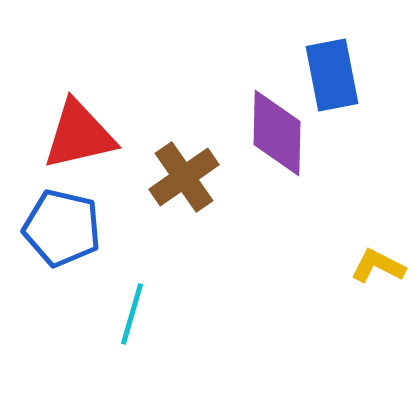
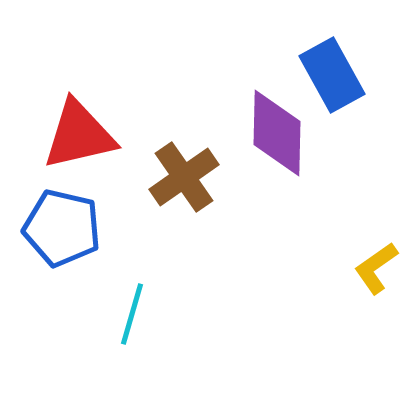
blue rectangle: rotated 18 degrees counterclockwise
yellow L-shape: moved 2 px left, 2 px down; rotated 62 degrees counterclockwise
